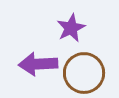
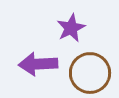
brown circle: moved 6 px right
